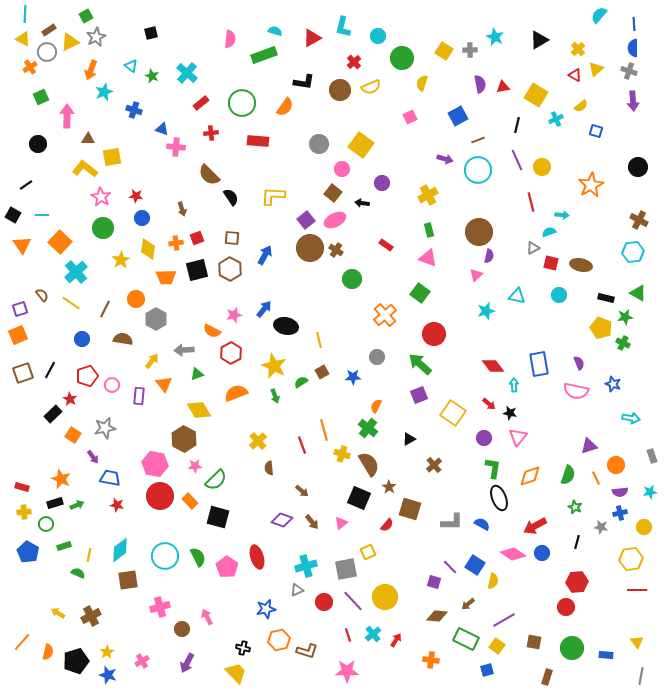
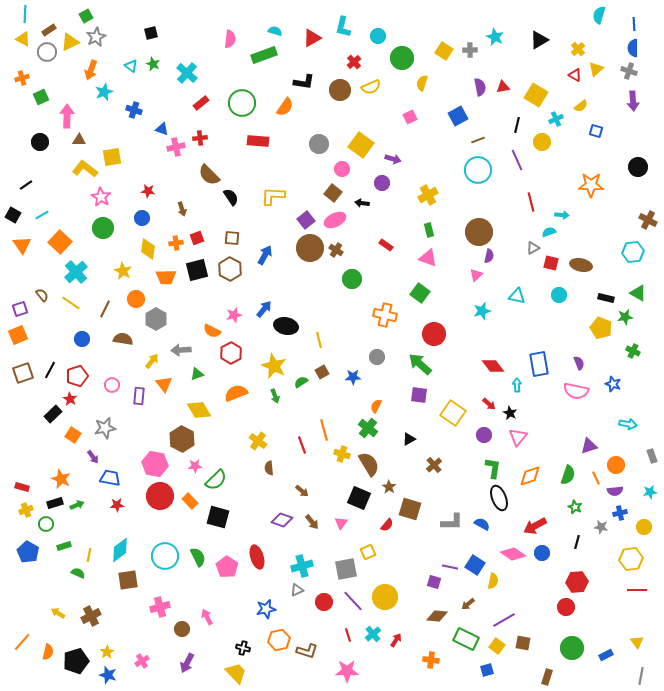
cyan semicircle at (599, 15): rotated 24 degrees counterclockwise
orange cross at (30, 67): moved 8 px left, 11 px down; rotated 16 degrees clockwise
green star at (152, 76): moved 1 px right, 12 px up
purple semicircle at (480, 84): moved 3 px down
red cross at (211, 133): moved 11 px left, 5 px down
brown triangle at (88, 139): moved 9 px left, 1 px down
black circle at (38, 144): moved 2 px right, 2 px up
pink cross at (176, 147): rotated 18 degrees counterclockwise
purple arrow at (445, 159): moved 52 px left
yellow circle at (542, 167): moved 25 px up
orange star at (591, 185): rotated 30 degrees clockwise
red star at (136, 196): moved 12 px right, 5 px up
cyan line at (42, 215): rotated 32 degrees counterclockwise
brown cross at (639, 220): moved 9 px right
yellow star at (121, 260): moved 2 px right, 11 px down; rotated 12 degrees counterclockwise
cyan star at (486, 311): moved 4 px left
orange cross at (385, 315): rotated 35 degrees counterclockwise
green cross at (623, 343): moved 10 px right, 8 px down
gray arrow at (184, 350): moved 3 px left
red pentagon at (87, 376): moved 10 px left
cyan arrow at (514, 385): moved 3 px right
purple square at (419, 395): rotated 30 degrees clockwise
black star at (510, 413): rotated 16 degrees clockwise
cyan arrow at (631, 418): moved 3 px left, 6 px down
purple circle at (484, 438): moved 3 px up
brown hexagon at (184, 439): moved 2 px left
yellow cross at (258, 441): rotated 12 degrees counterclockwise
purple semicircle at (620, 492): moved 5 px left, 1 px up
red star at (117, 505): rotated 16 degrees counterclockwise
yellow cross at (24, 512): moved 2 px right, 2 px up; rotated 16 degrees counterclockwise
pink triangle at (341, 523): rotated 16 degrees counterclockwise
cyan cross at (306, 566): moved 4 px left
purple line at (450, 567): rotated 35 degrees counterclockwise
brown square at (534, 642): moved 11 px left, 1 px down
blue rectangle at (606, 655): rotated 32 degrees counterclockwise
